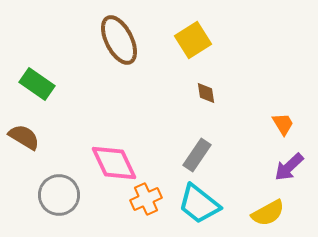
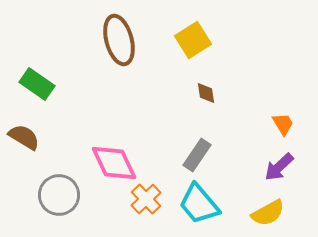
brown ellipse: rotated 12 degrees clockwise
purple arrow: moved 10 px left
orange cross: rotated 20 degrees counterclockwise
cyan trapezoid: rotated 12 degrees clockwise
